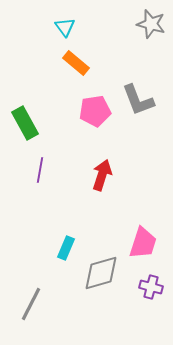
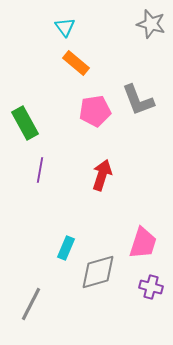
gray diamond: moved 3 px left, 1 px up
